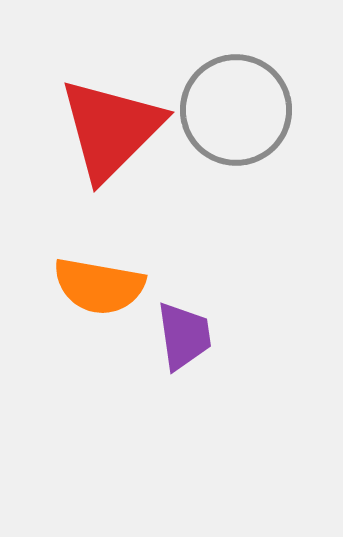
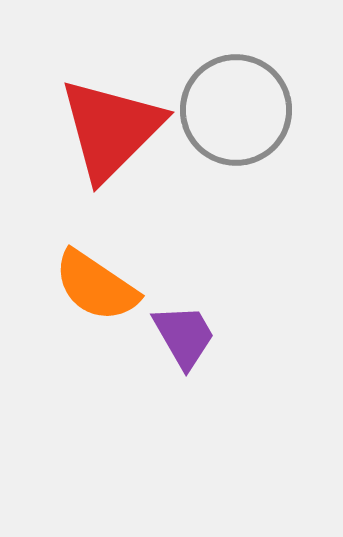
orange semicircle: moved 3 px left; rotated 24 degrees clockwise
purple trapezoid: rotated 22 degrees counterclockwise
